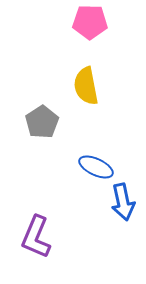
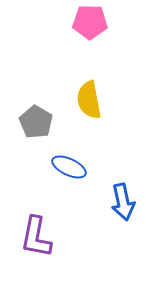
yellow semicircle: moved 3 px right, 14 px down
gray pentagon: moved 6 px left; rotated 8 degrees counterclockwise
blue ellipse: moved 27 px left
purple L-shape: rotated 12 degrees counterclockwise
